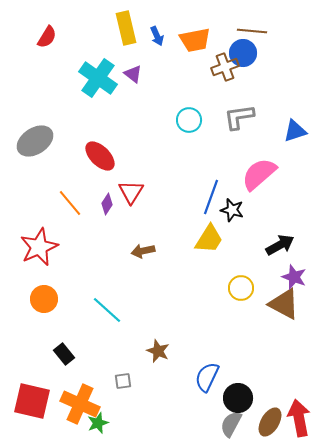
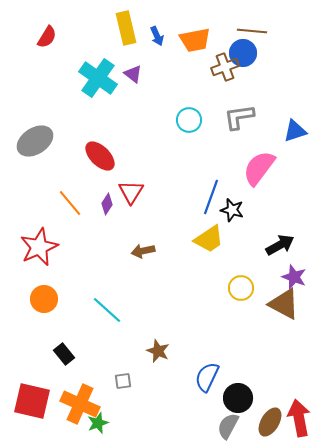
pink semicircle: moved 6 px up; rotated 12 degrees counterclockwise
yellow trapezoid: rotated 24 degrees clockwise
gray semicircle: moved 3 px left, 2 px down
